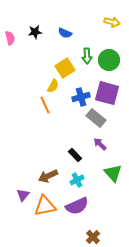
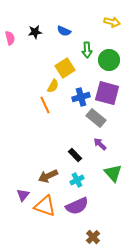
blue semicircle: moved 1 px left, 2 px up
green arrow: moved 6 px up
orange triangle: rotated 30 degrees clockwise
